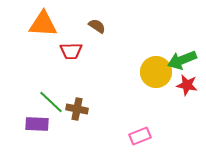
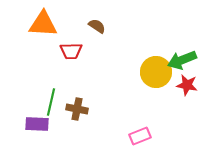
green line: rotated 60 degrees clockwise
